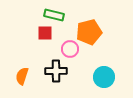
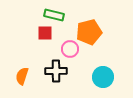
cyan circle: moved 1 px left
